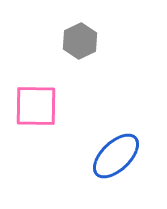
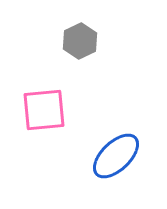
pink square: moved 8 px right, 4 px down; rotated 6 degrees counterclockwise
